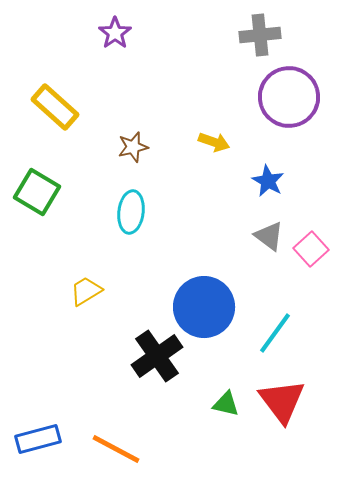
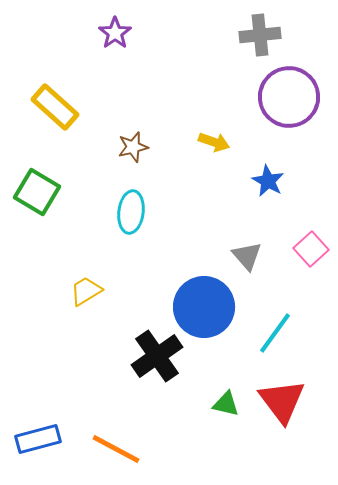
gray triangle: moved 22 px left, 20 px down; rotated 12 degrees clockwise
